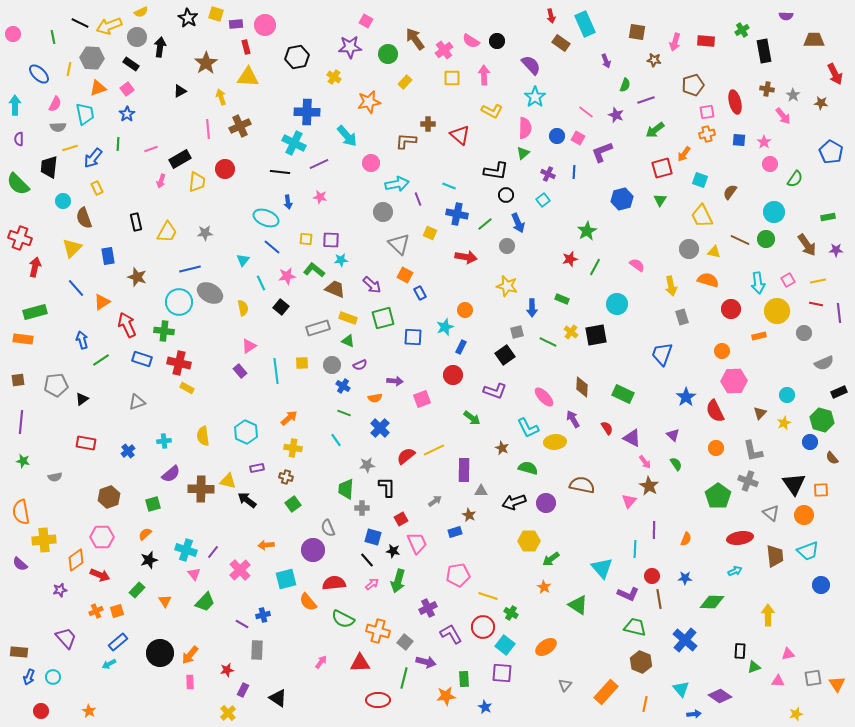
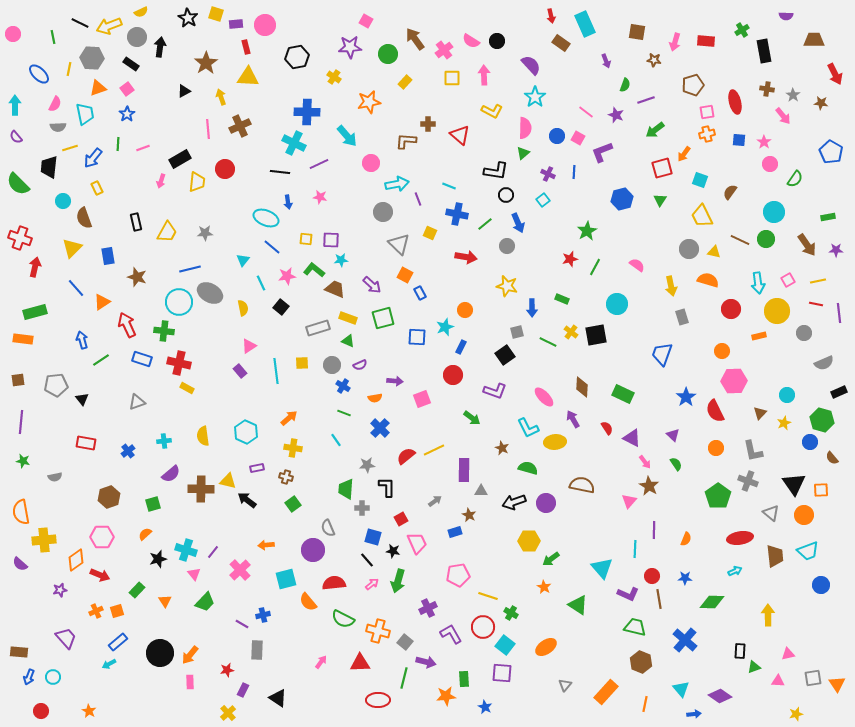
black triangle at (180, 91): moved 4 px right
purple semicircle at (19, 139): moved 3 px left, 2 px up; rotated 40 degrees counterclockwise
pink line at (151, 149): moved 8 px left, 1 px up
blue square at (413, 337): moved 4 px right
black triangle at (82, 399): rotated 32 degrees counterclockwise
black star at (149, 560): moved 9 px right, 1 px up
